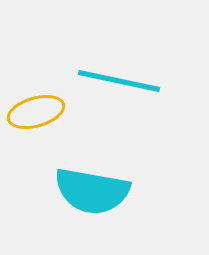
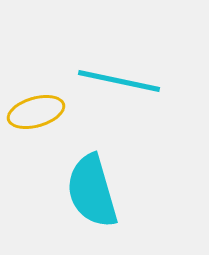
cyan semicircle: rotated 64 degrees clockwise
